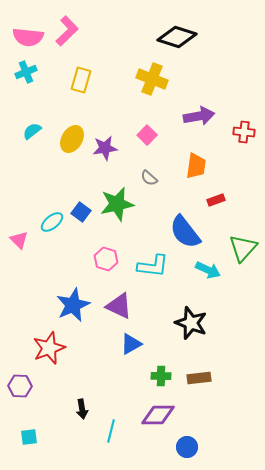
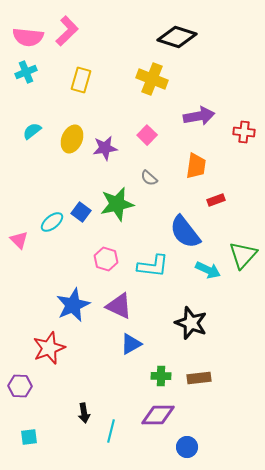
yellow ellipse: rotated 8 degrees counterclockwise
green triangle: moved 7 px down
black arrow: moved 2 px right, 4 px down
